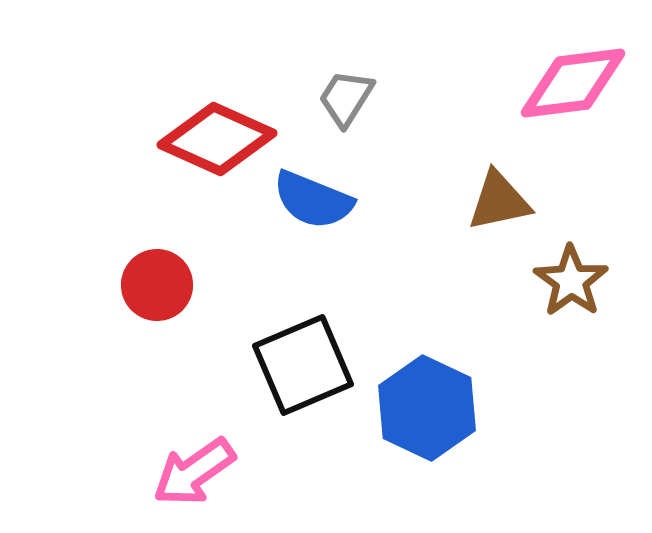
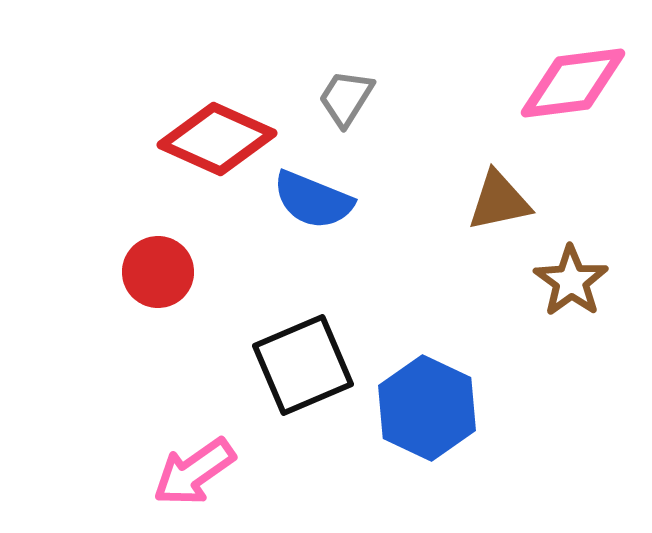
red circle: moved 1 px right, 13 px up
